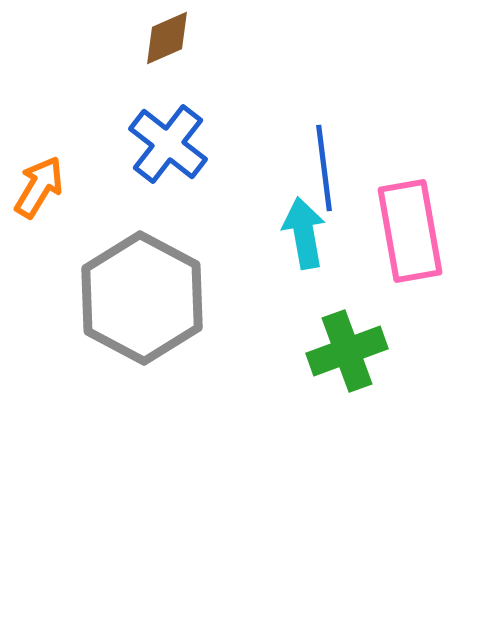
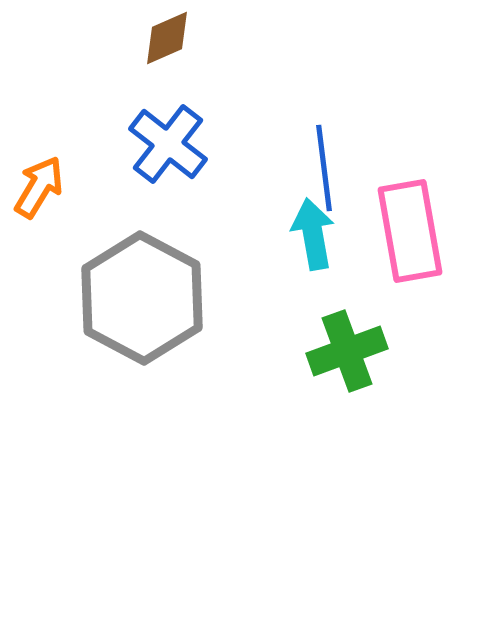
cyan arrow: moved 9 px right, 1 px down
